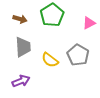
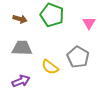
green pentagon: rotated 20 degrees counterclockwise
pink triangle: rotated 32 degrees counterclockwise
gray trapezoid: moved 1 px left, 1 px down; rotated 85 degrees counterclockwise
gray pentagon: moved 2 px down
yellow semicircle: moved 7 px down
